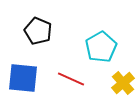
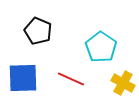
cyan pentagon: rotated 8 degrees counterclockwise
blue square: rotated 8 degrees counterclockwise
yellow cross: rotated 20 degrees counterclockwise
